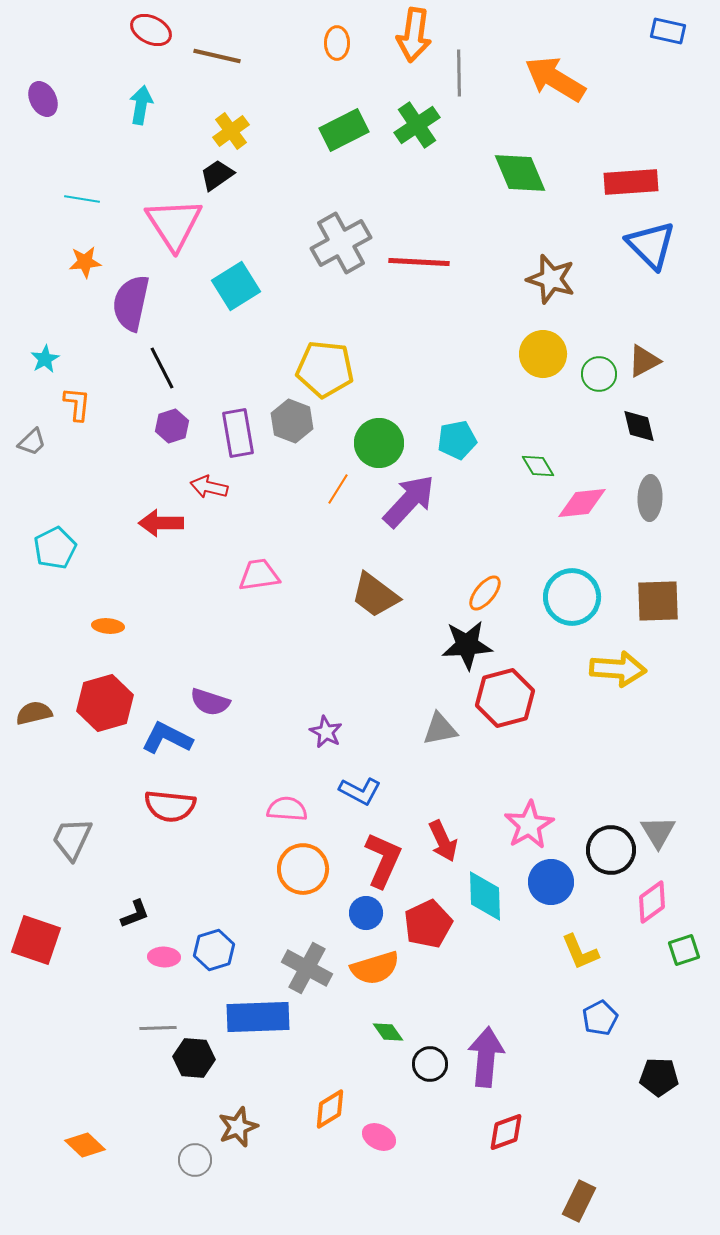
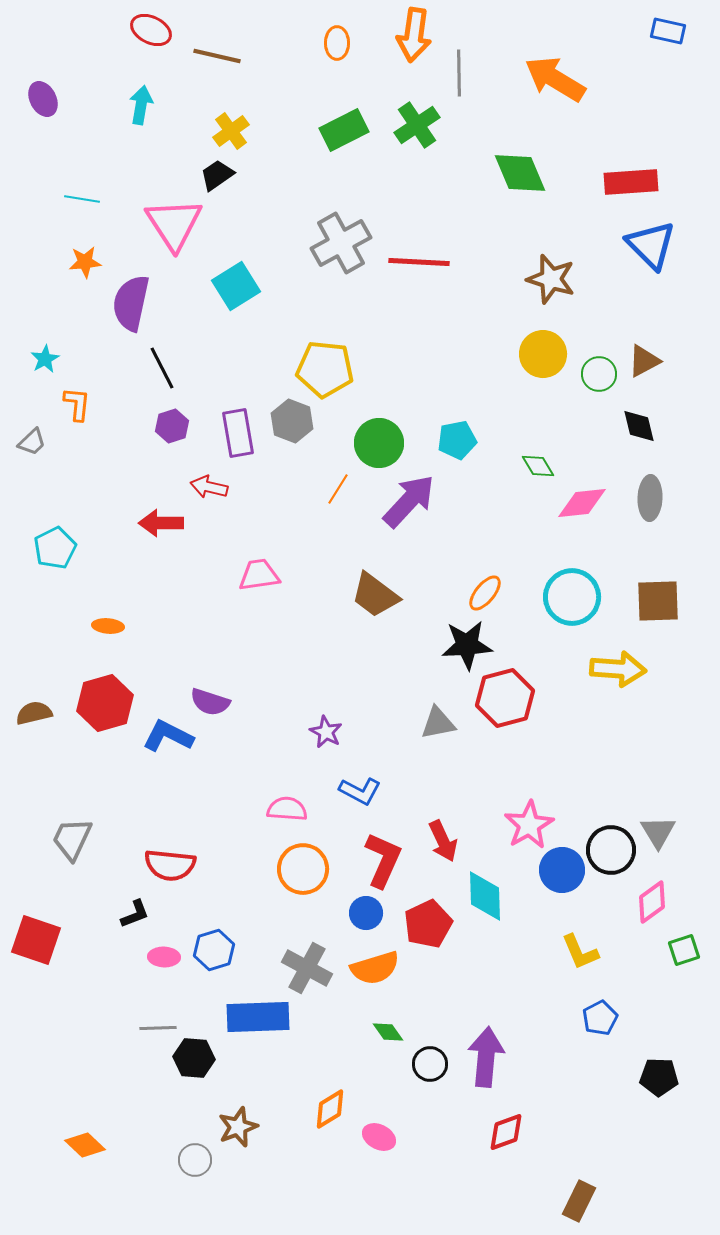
gray triangle at (440, 729): moved 2 px left, 6 px up
blue L-shape at (167, 738): moved 1 px right, 2 px up
red semicircle at (170, 806): moved 59 px down
blue circle at (551, 882): moved 11 px right, 12 px up
